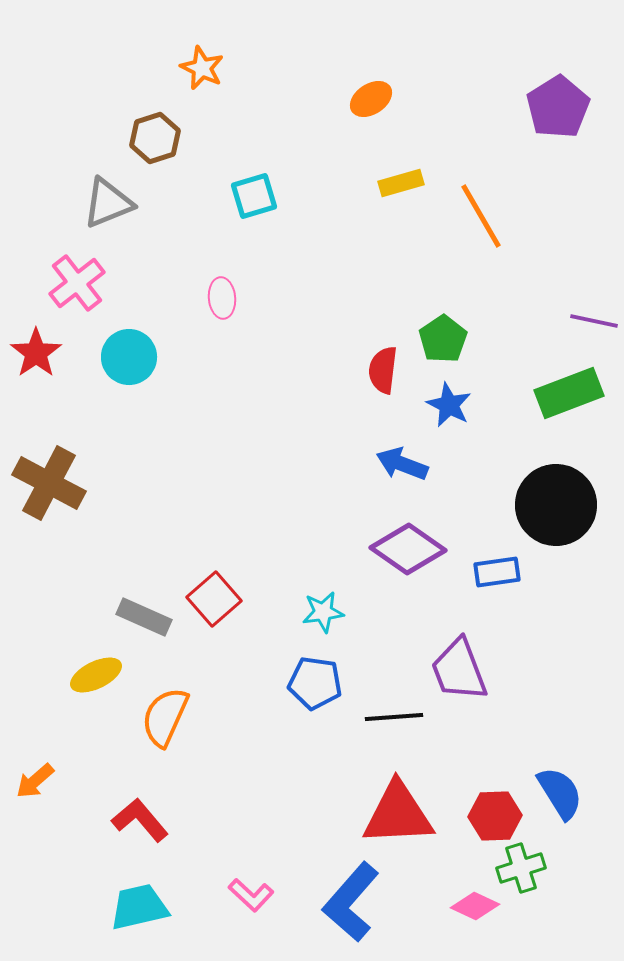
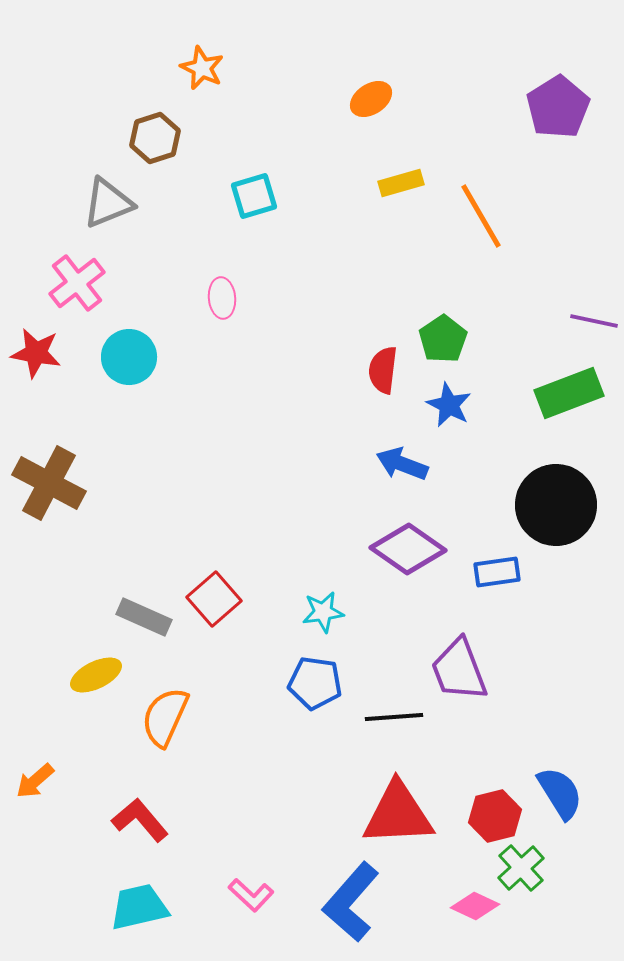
red star: rotated 27 degrees counterclockwise
red hexagon: rotated 12 degrees counterclockwise
green cross: rotated 24 degrees counterclockwise
